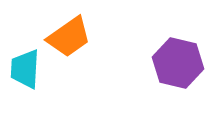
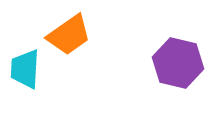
orange trapezoid: moved 2 px up
